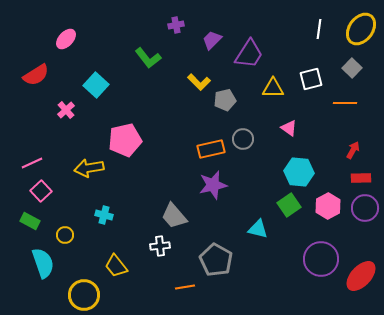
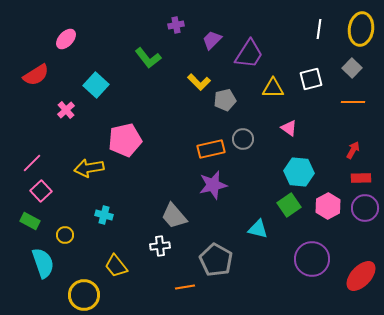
yellow ellipse at (361, 29): rotated 28 degrees counterclockwise
orange line at (345, 103): moved 8 px right, 1 px up
pink line at (32, 163): rotated 20 degrees counterclockwise
purple circle at (321, 259): moved 9 px left
